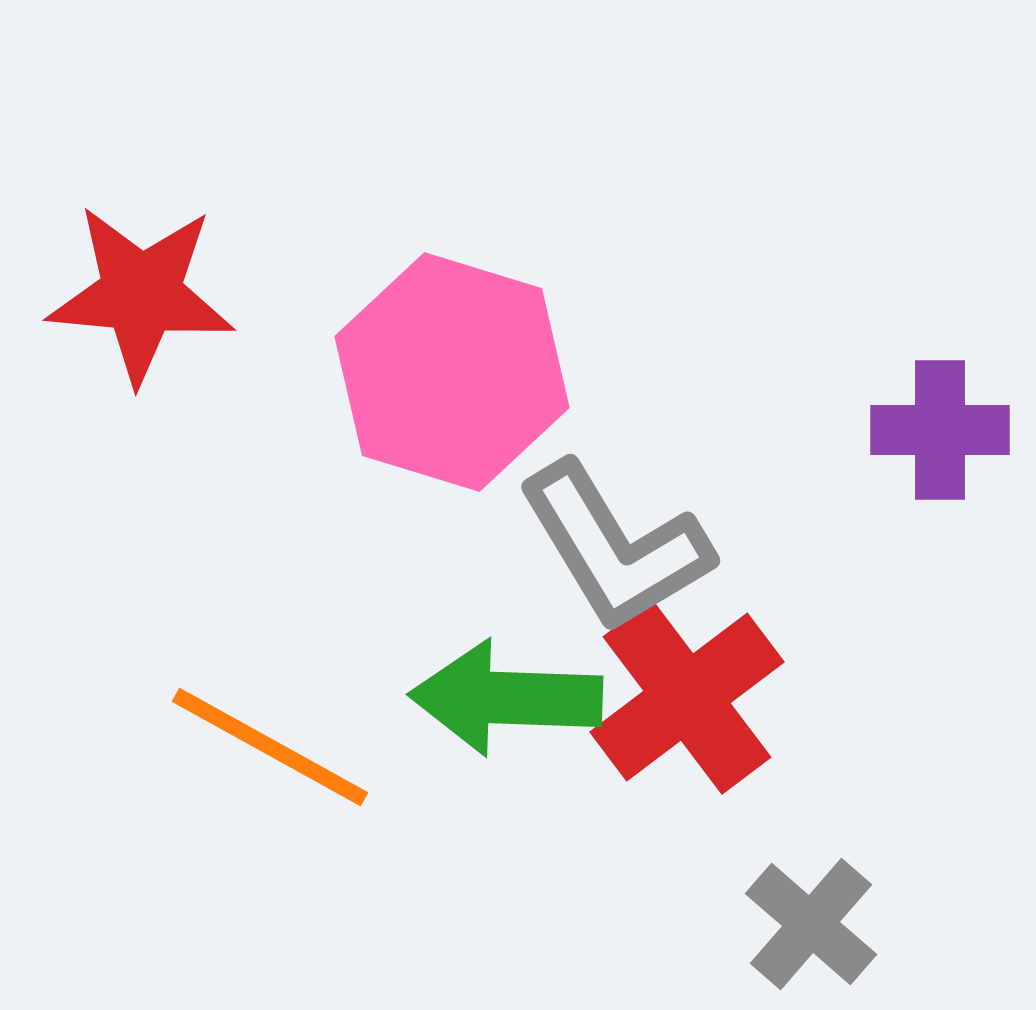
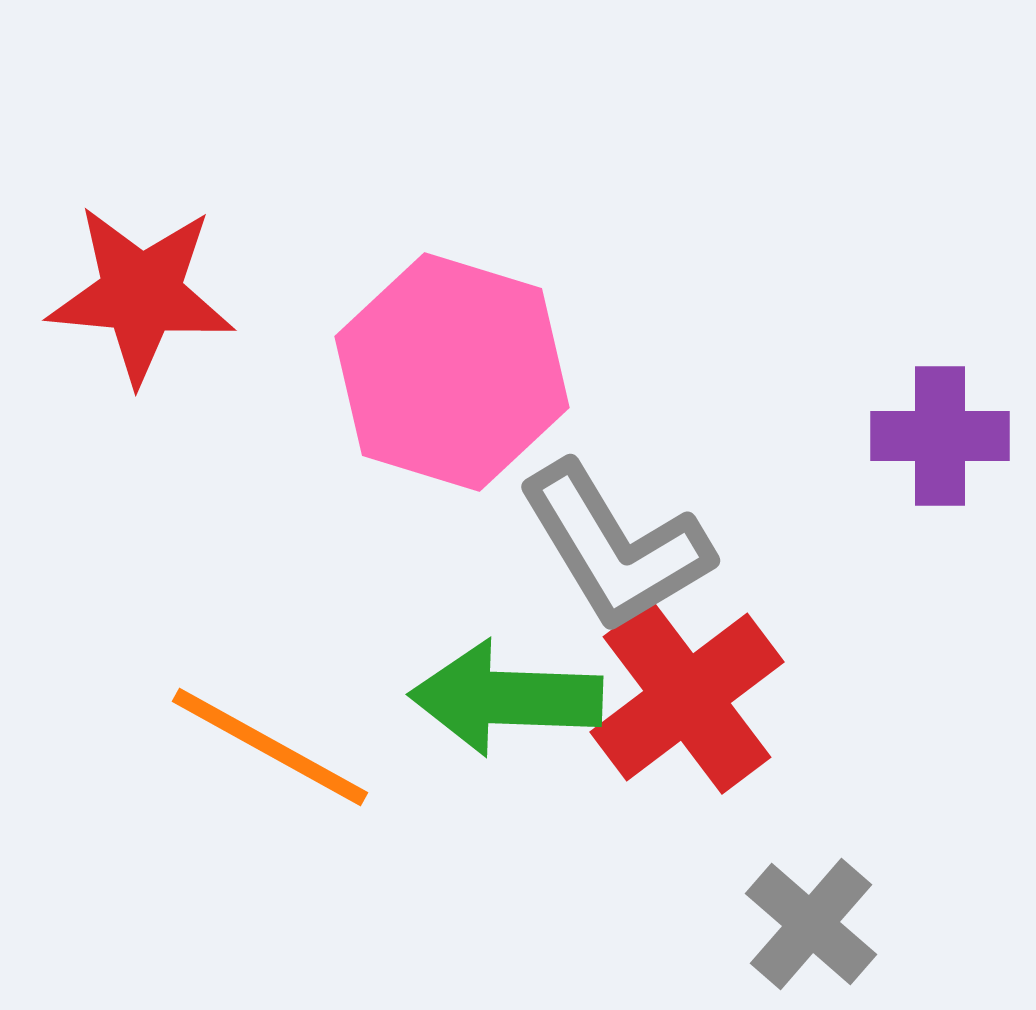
purple cross: moved 6 px down
